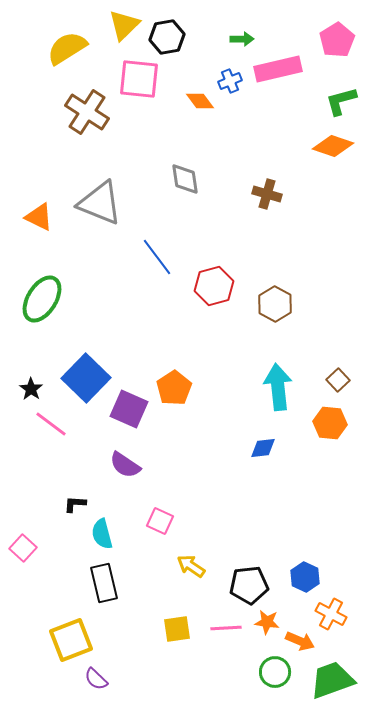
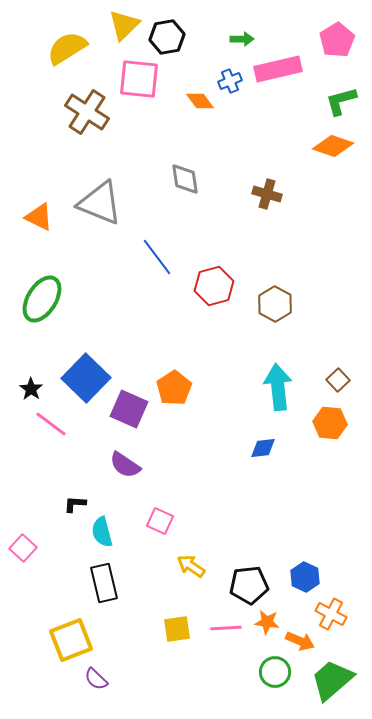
cyan semicircle at (102, 534): moved 2 px up
green trapezoid at (332, 680): rotated 21 degrees counterclockwise
